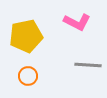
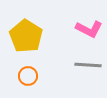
pink L-shape: moved 12 px right, 7 px down
yellow pentagon: rotated 28 degrees counterclockwise
